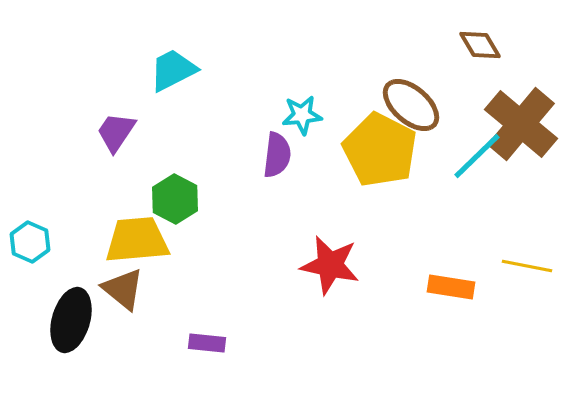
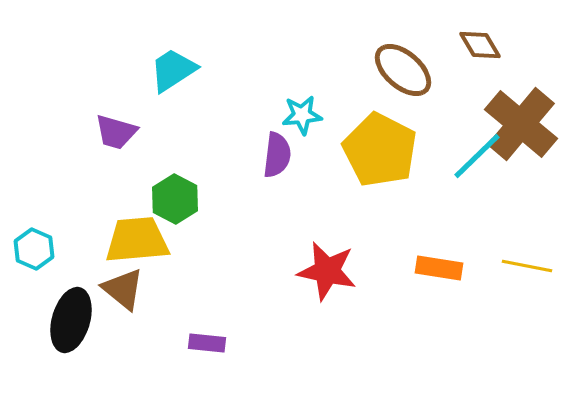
cyan trapezoid: rotated 6 degrees counterclockwise
brown ellipse: moved 8 px left, 35 px up
purple trapezoid: rotated 108 degrees counterclockwise
cyan hexagon: moved 4 px right, 7 px down
red star: moved 3 px left, 6 px down
orange rectangle: moved 12 px left, 19 px up
